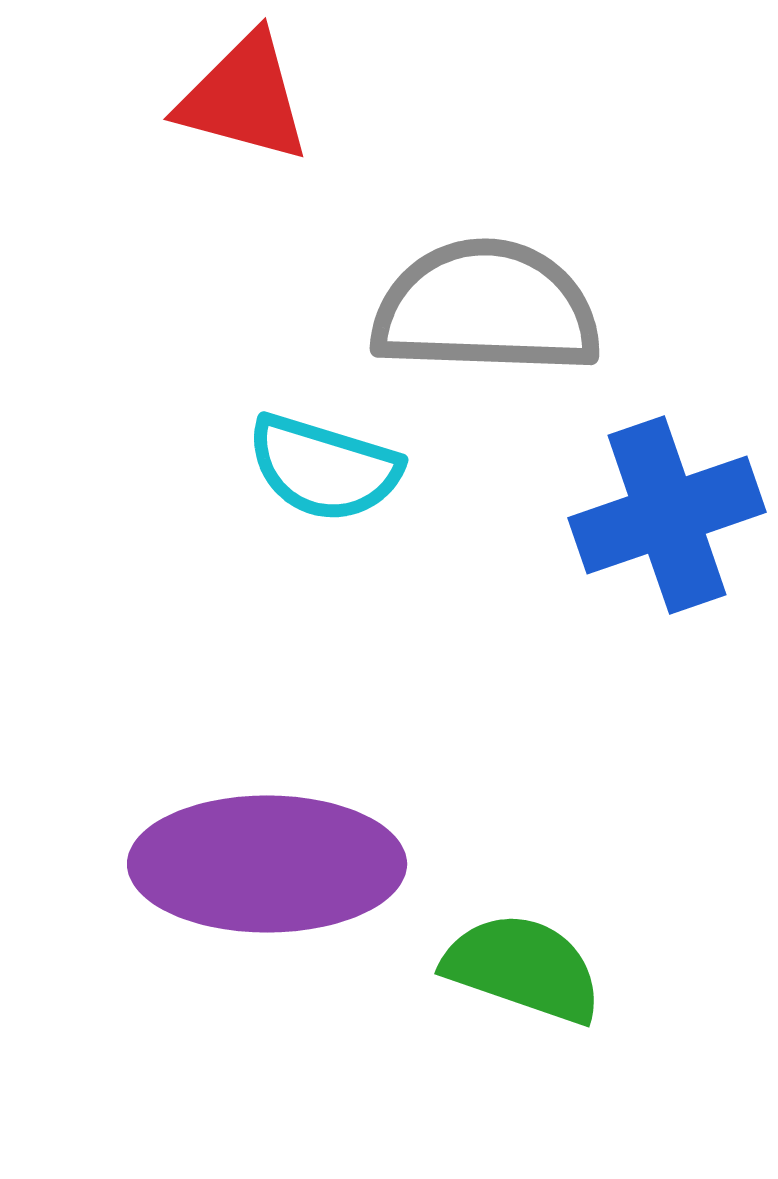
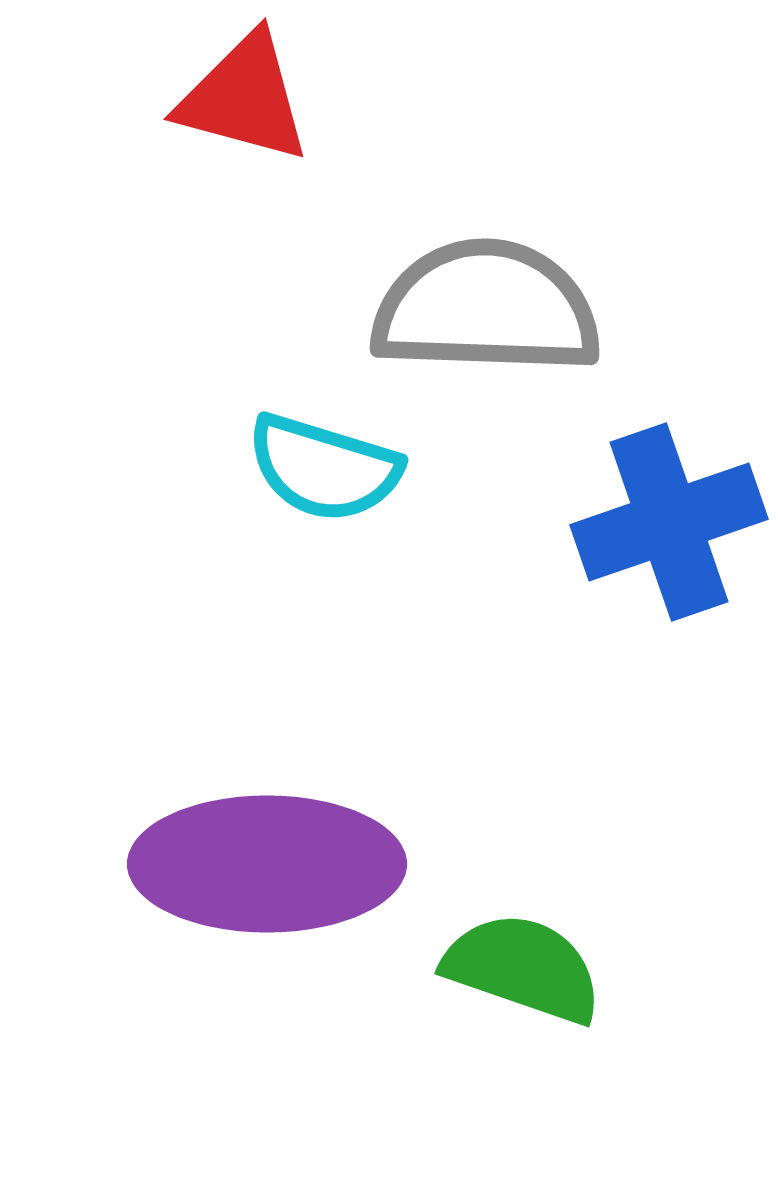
blue cross: moved 2 px right, 7 px down
